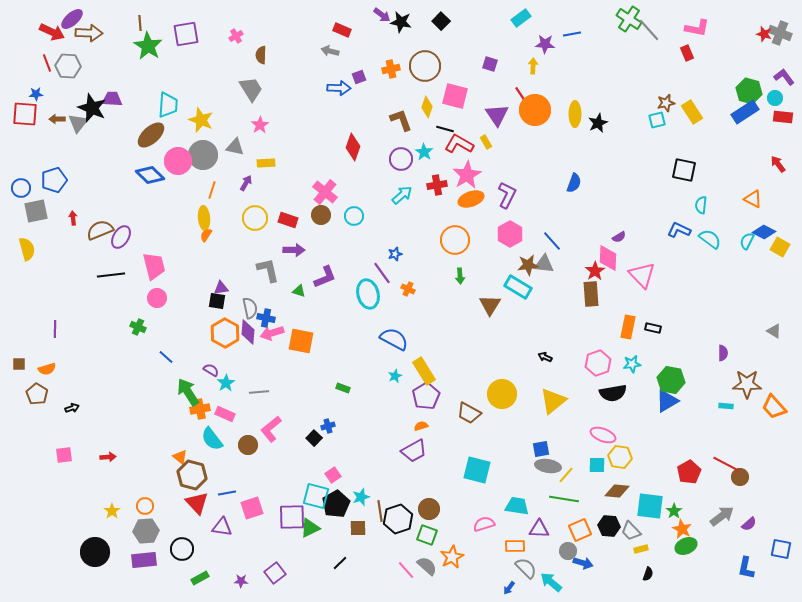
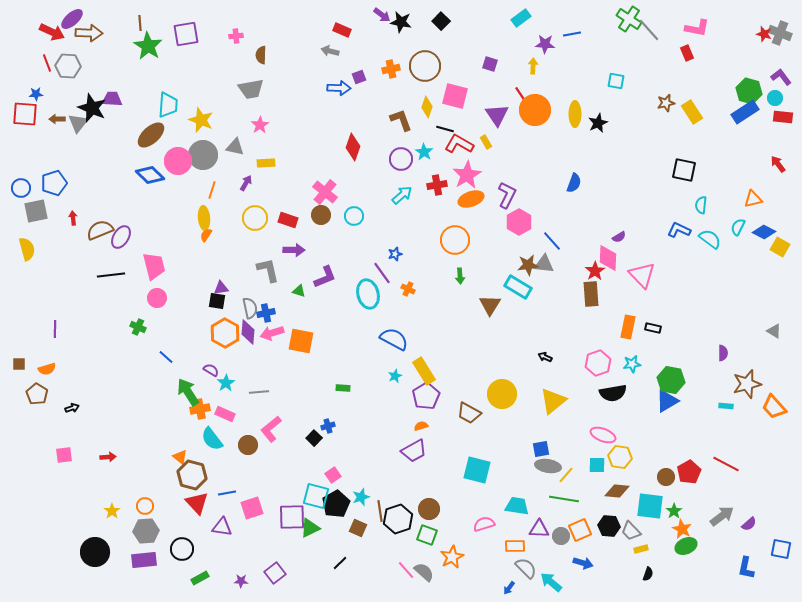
pink cross at (236, 36): rotated 24 degrees clockwise
purple L-shape at (784, 77): moved 3 px left
gray trapezoid at (251, 89): rotated 112 degrees clockwise
cyan square at (657, 120): moved 41 px left, 39 px up; rotated 24 degrees clockwise
blue pentagon at (54, 180): moved 3 px down
orange triangle at (753, 199): rotated 42 degrees counterclockwise
pink hexagon at (510, 234): moved 9 px right, 12 px up
cyan semicircle at (747, 241): moved 9 px left, 14 px up
blue cross at (266, 318): moved 5 px up; rotated 24 degrees counterclockwise
brown star at (747, 384): rotated 16 degrees counterclockwise
green rectangle at (343, 388): rotated 16 degrees counterclockwise
brown circle at (740, 477): moved 74 px left
brown square at (358, 528): rotated 24 degrees clockwise
gray circle at (568, 551): moved 7 px left, 15 px up
gray semicircle at (427, 566): moved 3 px left, 6 px down
